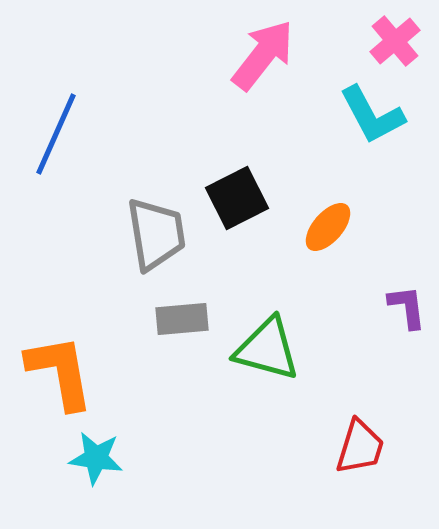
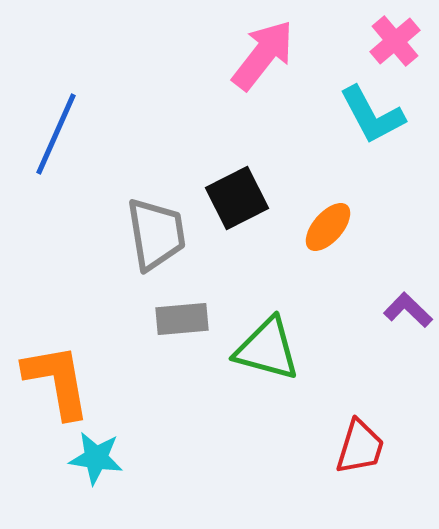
purple L-shape: moved 1 px right, 3 px down; rotated 39 degrees counterclockwise
orange L-shape: moved 3 px left, 9 px down
